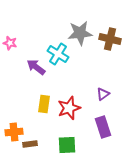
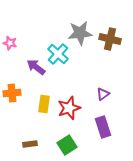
cyan cross: rotated 10 degrees clockwise
orange cross: moved 2 px left, 39 px up
green square: rotated 30 degrees counterclockwise
